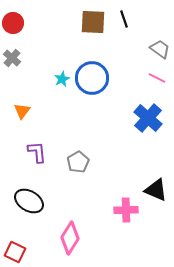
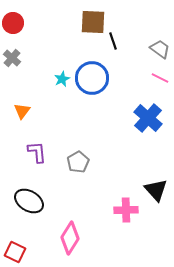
black line: moved 11 px left, 22 px down
pink line: moved 3 px right
black triangle: rotated 25 degrees clockwise
